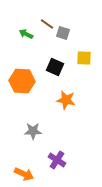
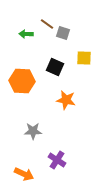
green arrow: rotated 24 degrees counterclockwise
